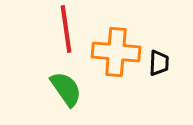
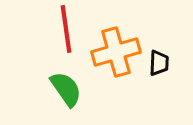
orange cross: rotated 21 degrees counterclockwise
